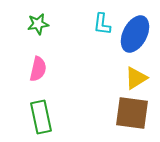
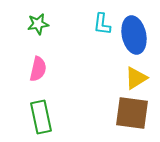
blue ellipse: moved 1 px left, 1 px down; rotated 39 degrees counterclockwise
